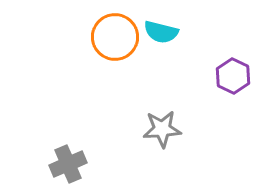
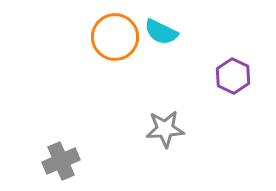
cyan semicircle: rotated 12 degrees clockwise
gray star: moved 3 px right
gray cross: moved 7 px left, 3 px up
